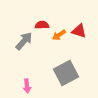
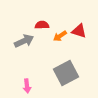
orange arrow: moved 1 px right, 1 px down
gray arrow: rotated 24 degrees clockwise
